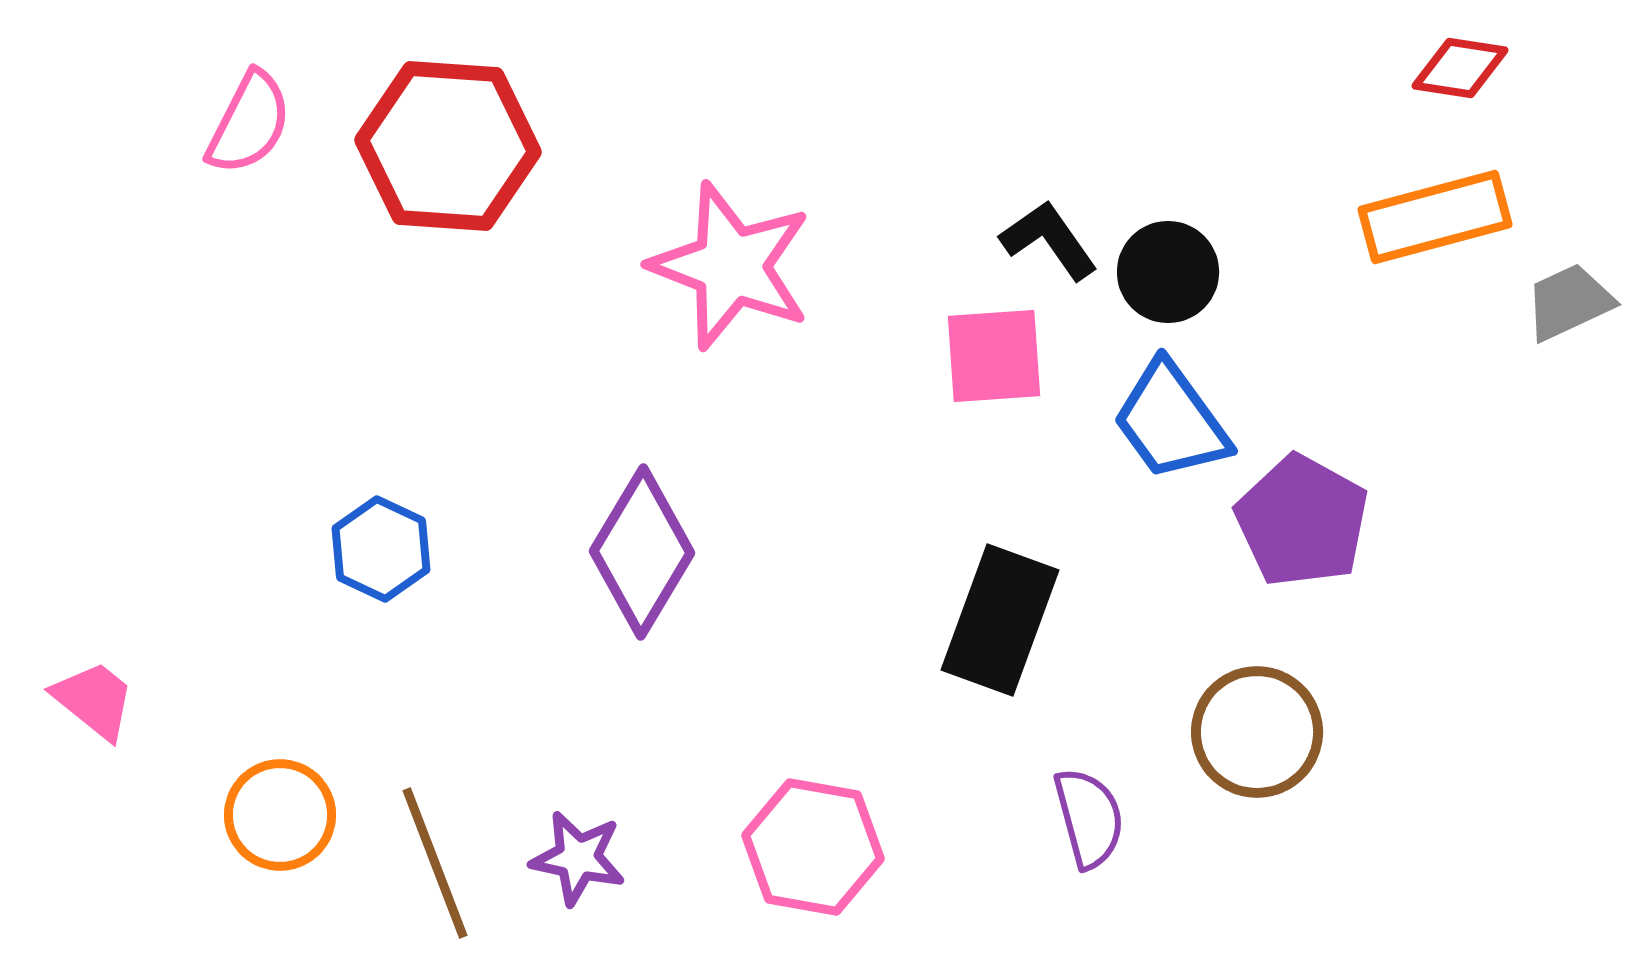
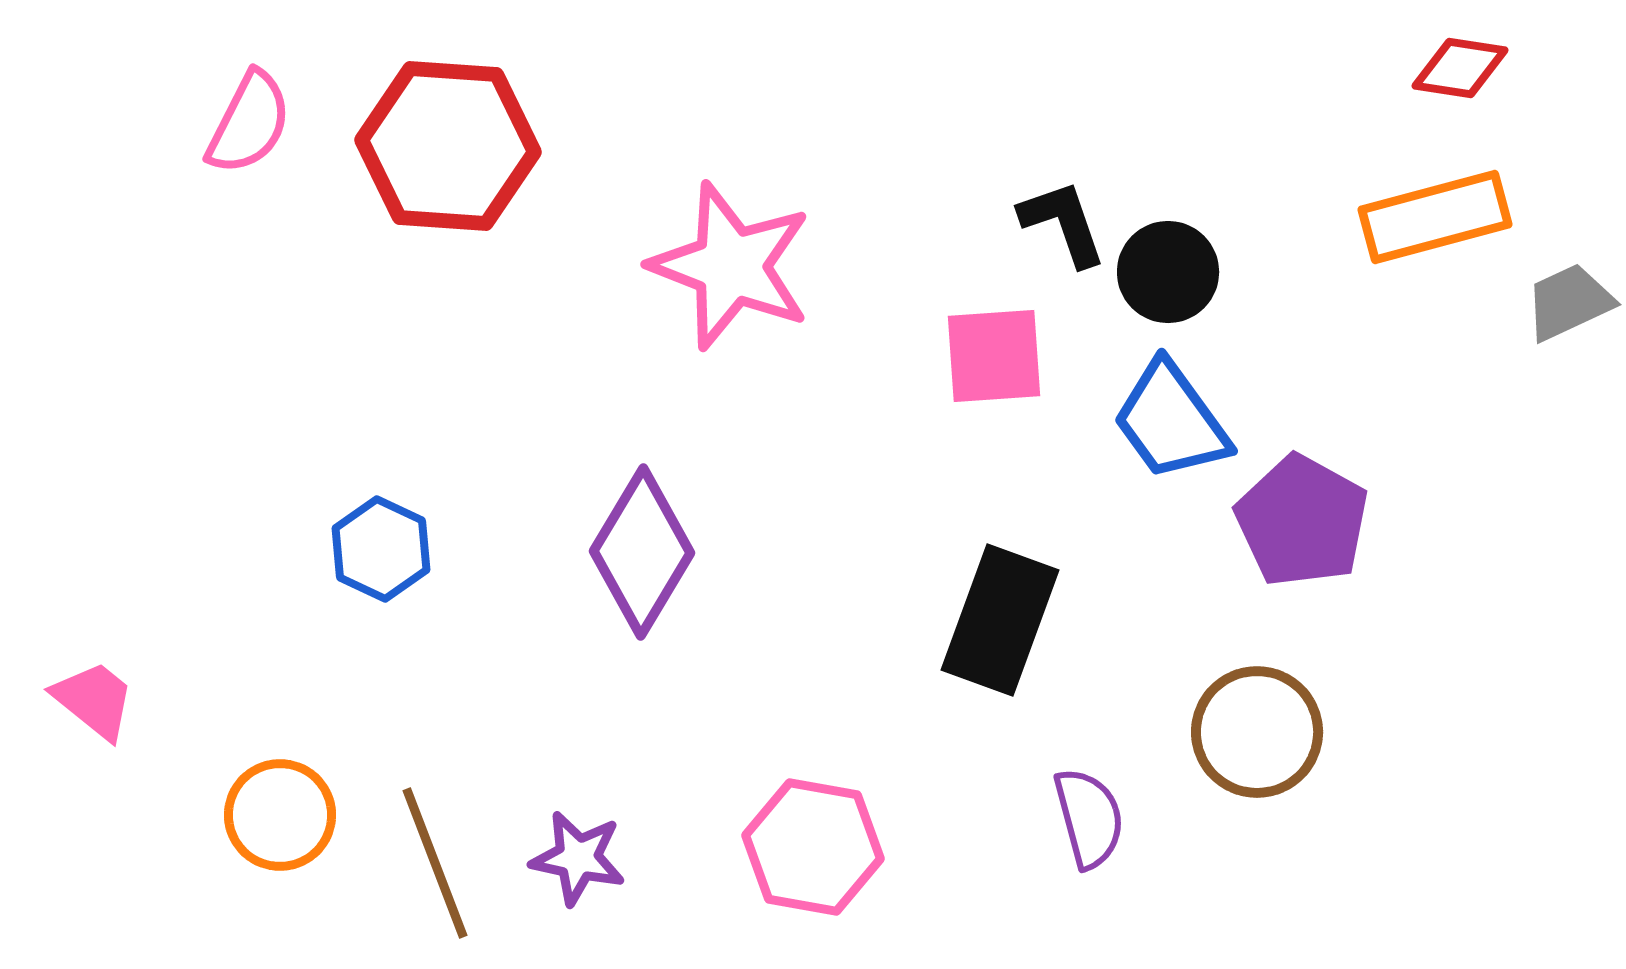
black L-shape: moved 14 px right, 17 px up; rotated 16 degrees clockwise
